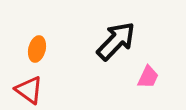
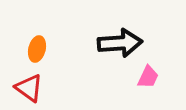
black arrow: moved 4 px right, 2 px down; rotated 42 degrees clockwise
red triangle: moved 2 px up
